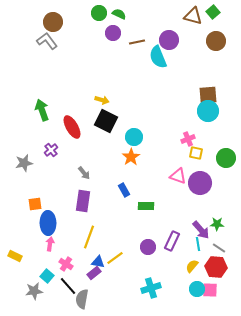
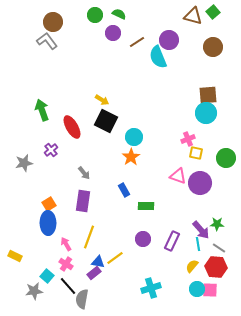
green circle at (99, 13): moved 4 px left, 2 px down
brown circle at (216, 41): moved 3 px left, 6 px down
brown line at (137, 42): rotated 21 degrees counterclockwise
yellow arrow at (102, 100): rotated 16 degrees clockwise
cyan circle at (208, 111): moved 2 px left, 2 px down
orange square at (35, 204): moved 14 px right; rotated 24 degrees counterclockwise
pink arrow at (50, 244): moved 16 px right; rotated 40 degrees counterclockwise
purple circle at (148, 247): moved 5 px left, 8 px up
